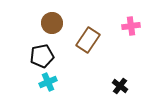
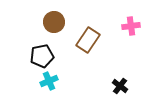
brown circle: moved 2 px right, 1 px up
cyan cross: moved 1 px right, 1 px up
